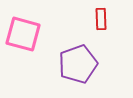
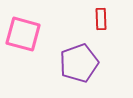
purple pentagon: moved 1 px right, 1 px up
